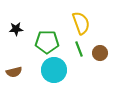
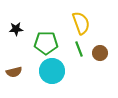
green pentagon: moved 1 px left, 1 px down
cyan circle: moved 2 px left, 1 px down
